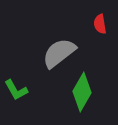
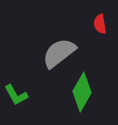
green L-shape: moved 5 px down
